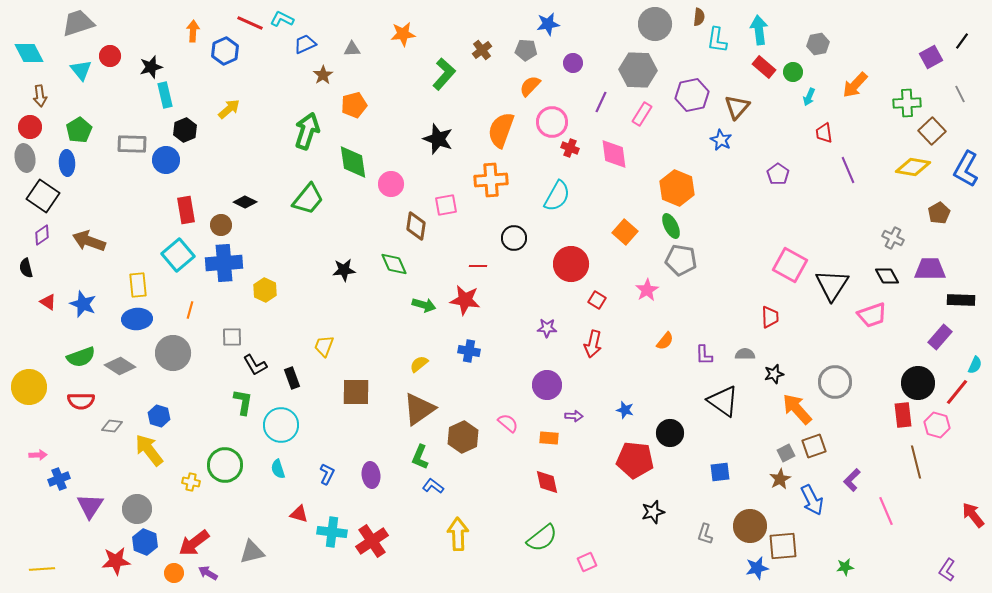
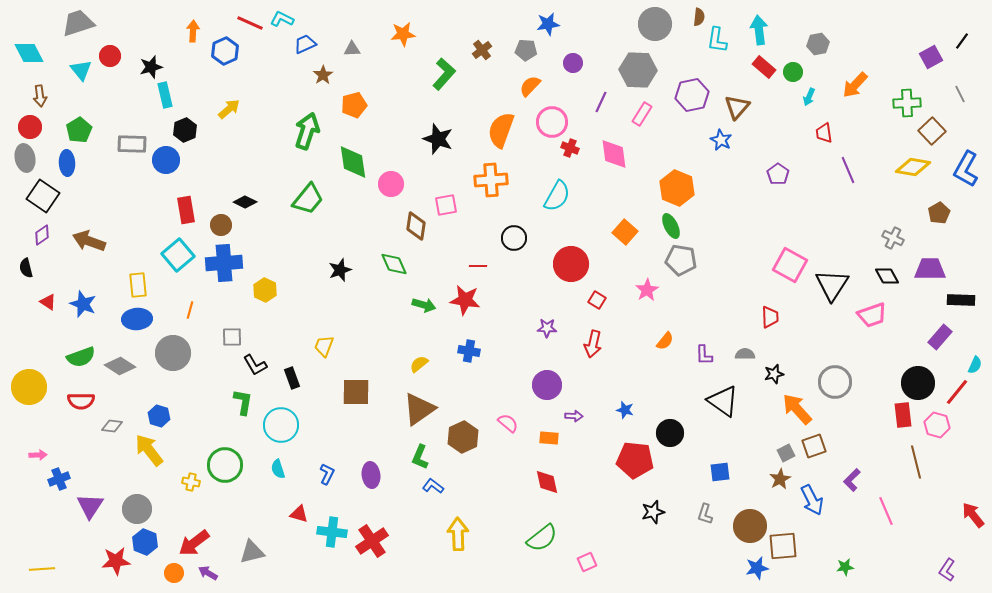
black star at (344, 270): moved 4 px left; rotated 15 degrees counterclockwise
gray L-shape at (705, 534): moved 20 px up
